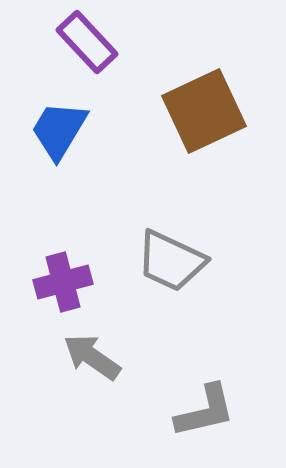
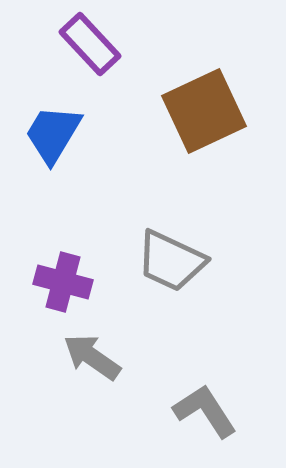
purple rectangle: moved 3 px right, 2 px down
blue trapezoid: moved 6 px left, 4 px down
purple cross: rotated 30 degrees clockwise
gray L-shape: rotated 110 degrees counterclockwise
